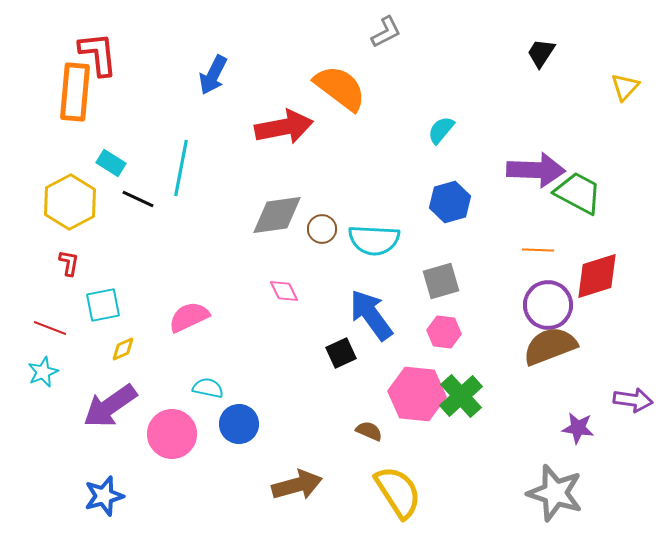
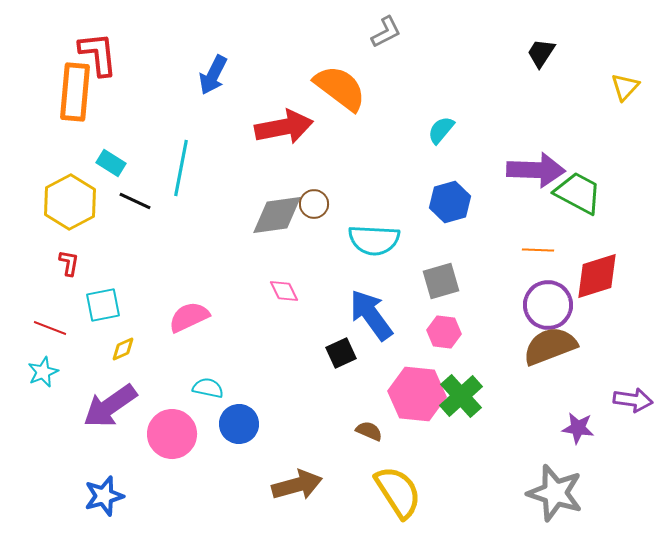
black line at (138, 199): moved 3 px left, 2 px down
brown circle at (322, 229): moved 8 px left, 25 px up
